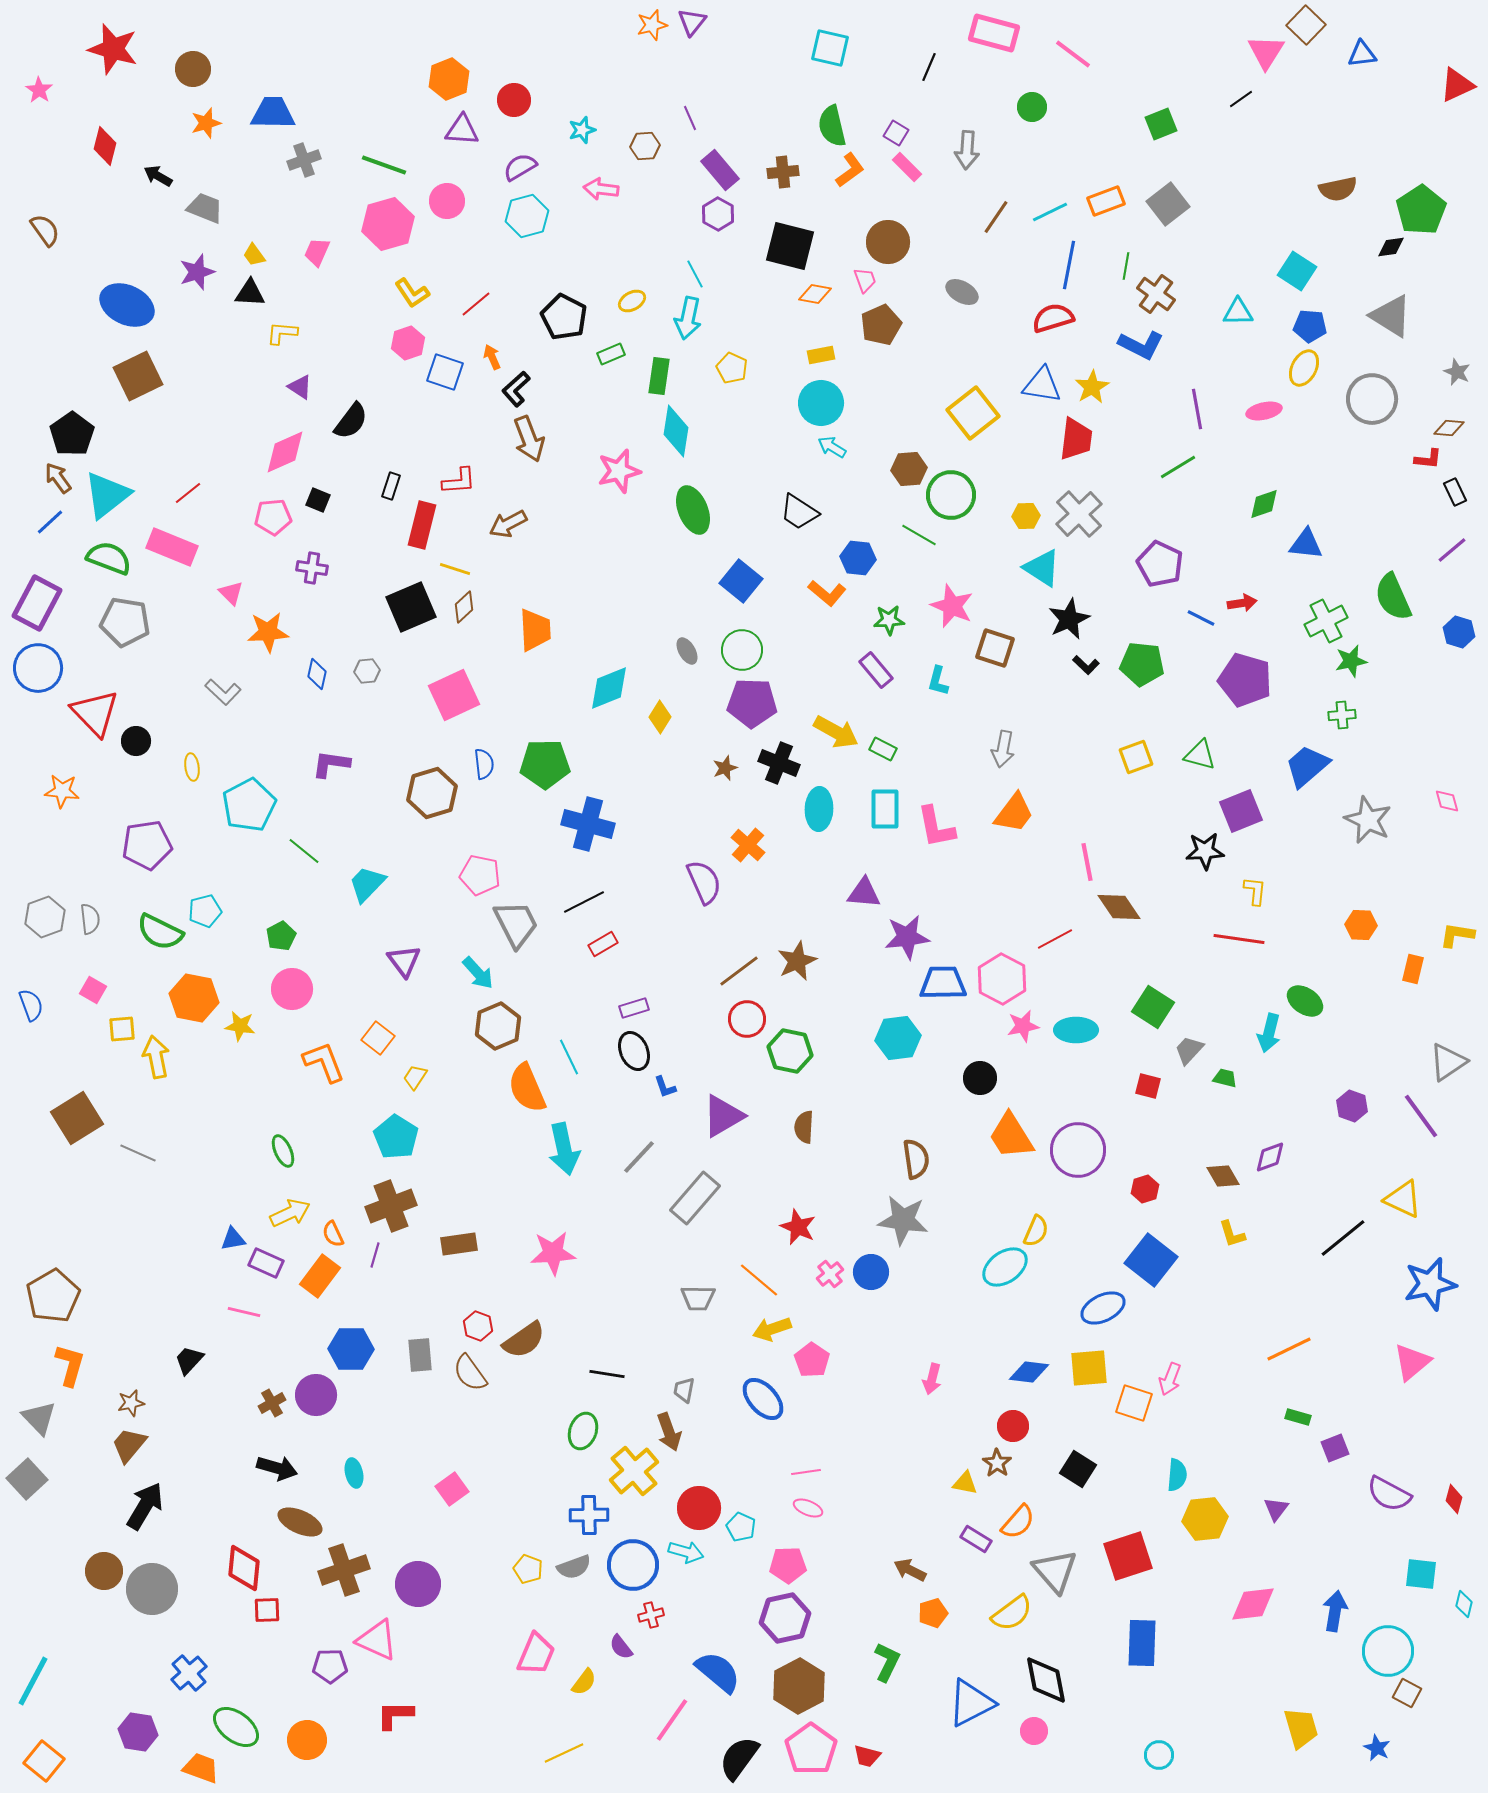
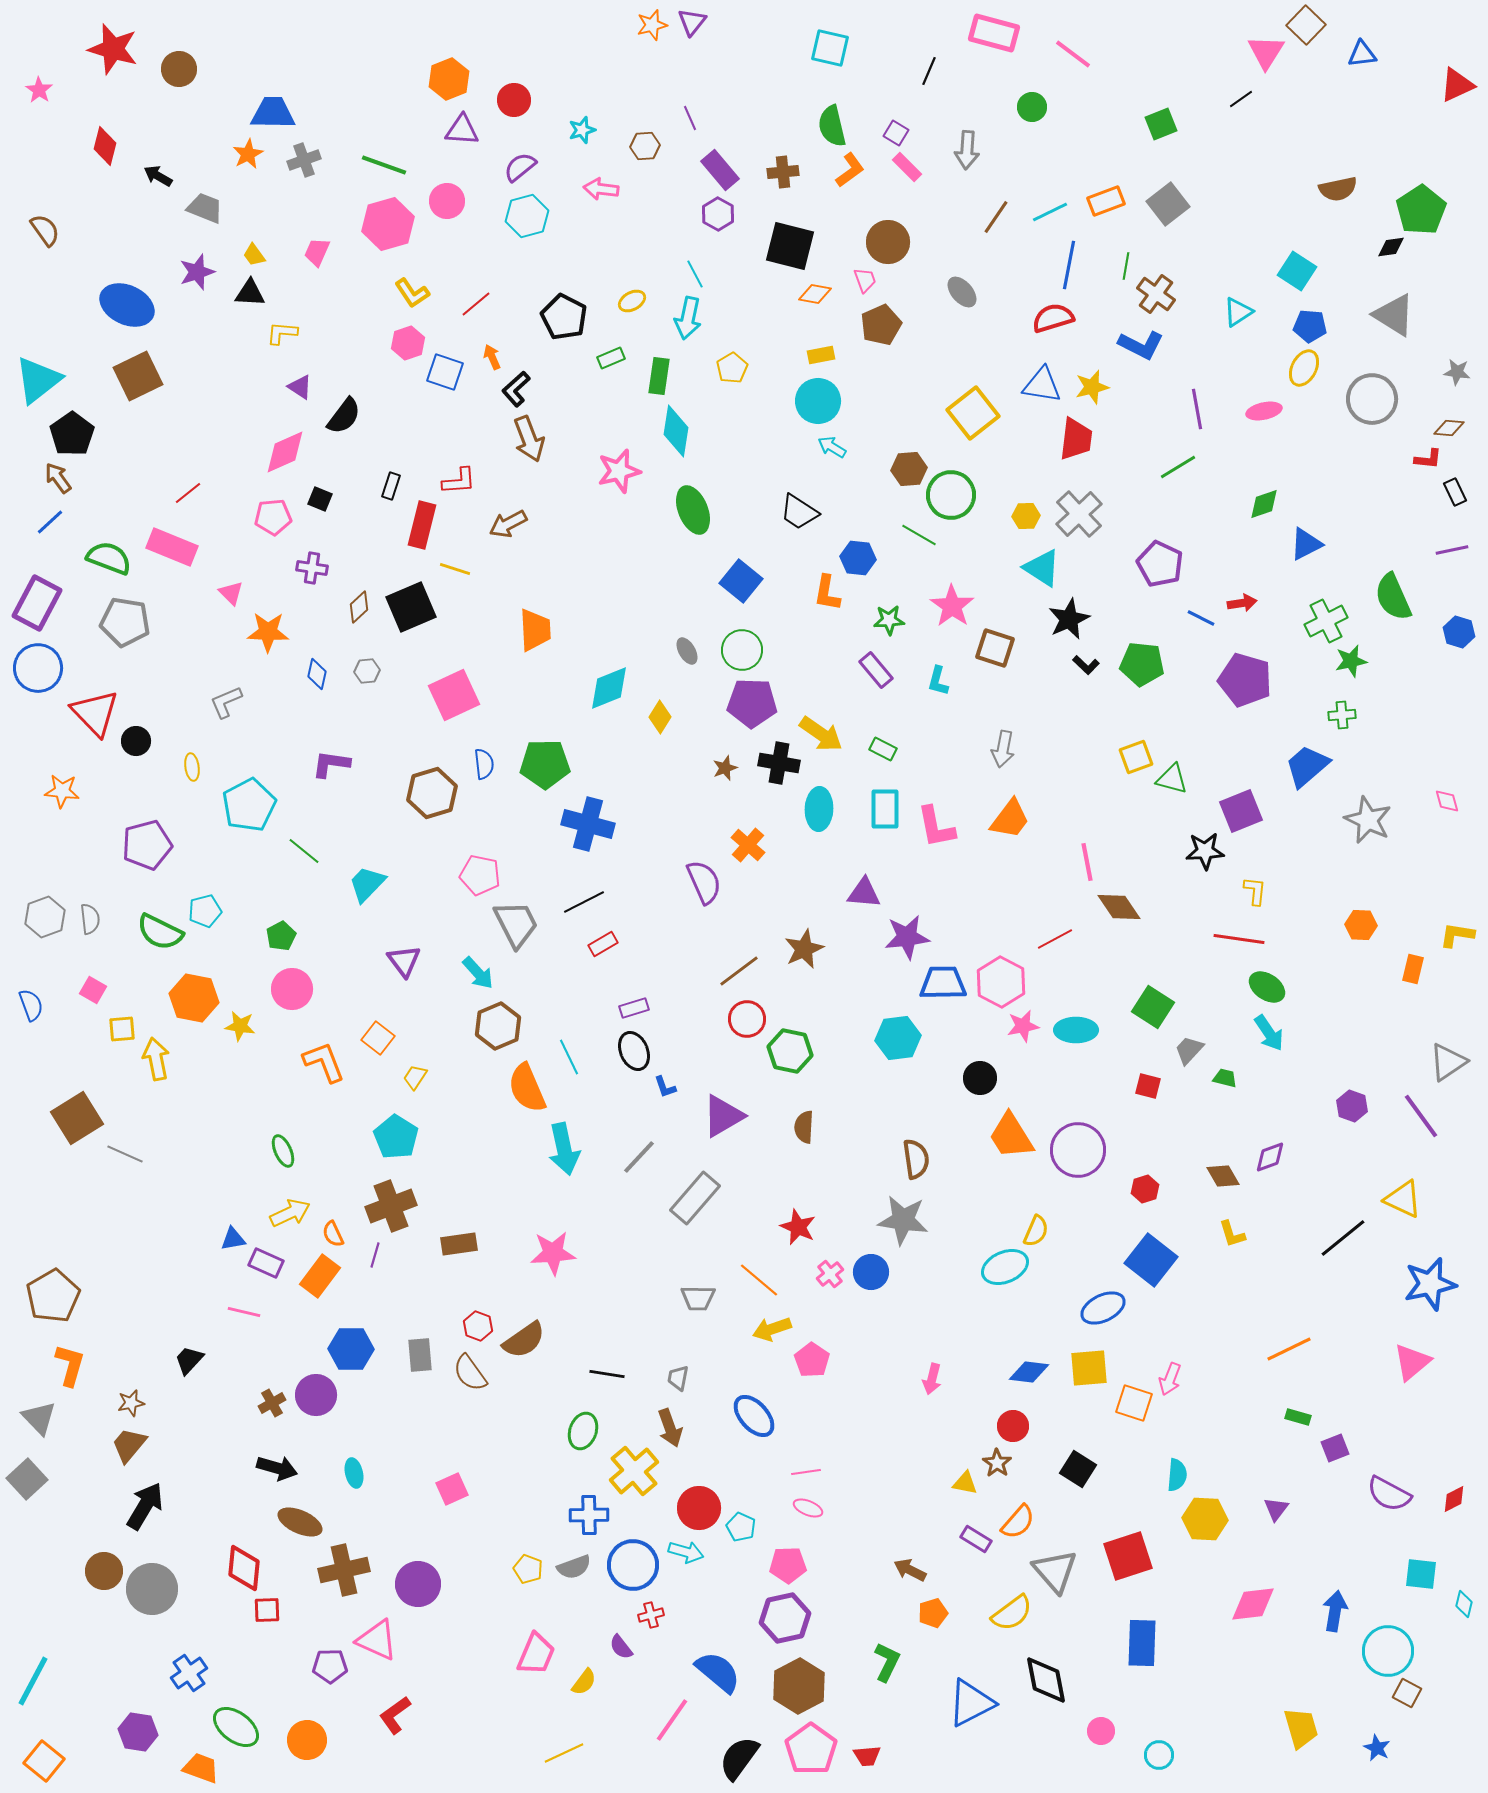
black line at (929, 67): moved 4 px down
brown circle at (193, 69): moved 14 px left
orange star at (206, 123): moved 42 px right, 31 px down; rotated 12 degrees counterclockwise
purple semicircle at (520, 167): rotated 8 degrees counterclockwise
gray ellipse at (962, 292): rotated 20 degrees clockwise
cyan triangle at (1238, 312): rotated 32 degrees counterclockwise
gray triangle at (1391, 316): moved 3 px right, 1 px up
green rectangle at (611, 354): moved 4 px down
yellow pentagon at (732, 368): rotated 16 degrees clockwise
gray star at (1457, 372): rotated 16 degrees counterclockwise
yellow star at (1092, 387): rotated 16 degrees clockwise
cyan circle at (821, 403): moved 3 px left, 2 px up
black semicircle at (351, 421): moved 7 px left, 5 px up
cyan triangle at (107, 495): moved 69 px left, 115 px up
black square at (318, 500): moved 2 px right, 1 px up
blue triangle at (1306, 544): rotated 33 degrees counterclockwise
purple line at (1452, 550): rotated 28 degrees clockwise
orange L-shape at (827, 593): rotated 60 degrees clockwise
pink star at (952, 606): rotated 12 degrees clockwise
brown diamond at (464, 607): moved 105 px left
orange star at (268, 632): rotated 6 degrees clockwise
gray L-shape at (223, 692): moved 3 px right, 10 px down; rotated 114 degrees clockwise
yellow arrow at (836, 732): moved 15 px left, 2 px down; rotated 6 degrees clockwise
green triangle at (1200, 755): moved 28 px left, 24 px down
black cross at (779, 763): rotated 12 degrees counterclockwise
orange trapezoid at (1014, 813): moved 4 px left, 6 px down
purple pentagon at (147, 845): rotated 6 degrees counterclockwise
brown star at (797, 961): moved 7 px right, 12 px up
pink hexagon at (1002, 979): moved 1 px left, 3 px down
green ellipse at (1305, 1001): moved 38 px left, 14 px up
cyan arrow at (1269, 1033): rotated 48 degrees counterclockwise
yellow arrow at (156, 1057): moved 2 px down
gray line at (138, 1153): moved 13 px left, 1 px down
cyan ellipse at (1005, 1267): rotated 12 degrees clockwise
gray trapezoid at (684, 1390): moved 6 px left, 12 px up
blue ellipse at (763, 1399): moved 9 px left, 17 px down
brown arrow at (669, 1432): moved 1 px right, 4 px up
pink square at (452, 1489): rotated 12 degrees clockwise
red diamond at (1454, 1499): rotated 48 degrees clockwise
yellow hexagon at (1205, 1519): rotated 9 degrees clockwise
brown cross at (344, 1570): rotated 6 degrees clockwise
blue cross at (189, 1673): rotated 6 degrees clockwise
red L-shape at (395, 1715): rotated 36 degrees counterclockwise
pink circle at (1034, 1731): moved 67 px right
red trapezoid at (867, 1756): rotated 20 degrees counterclockwise
